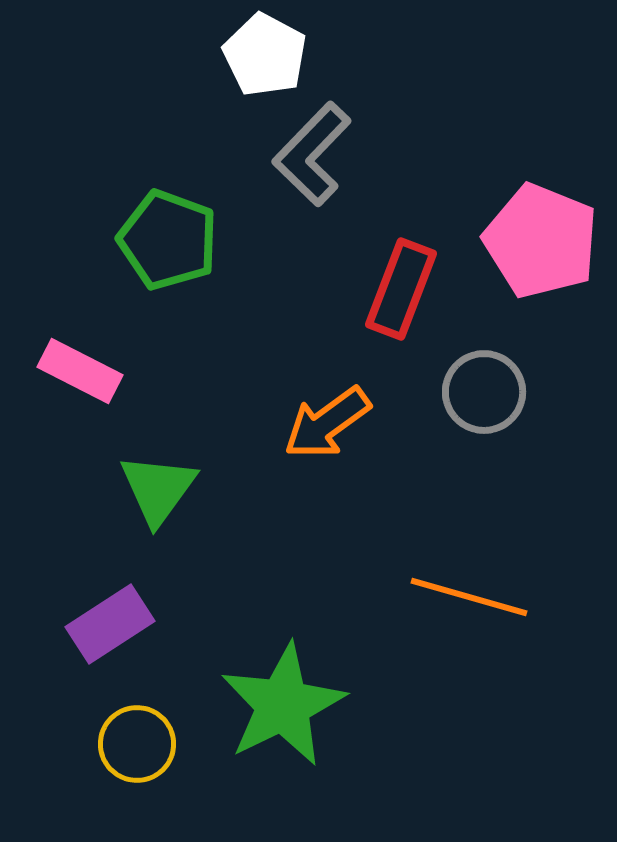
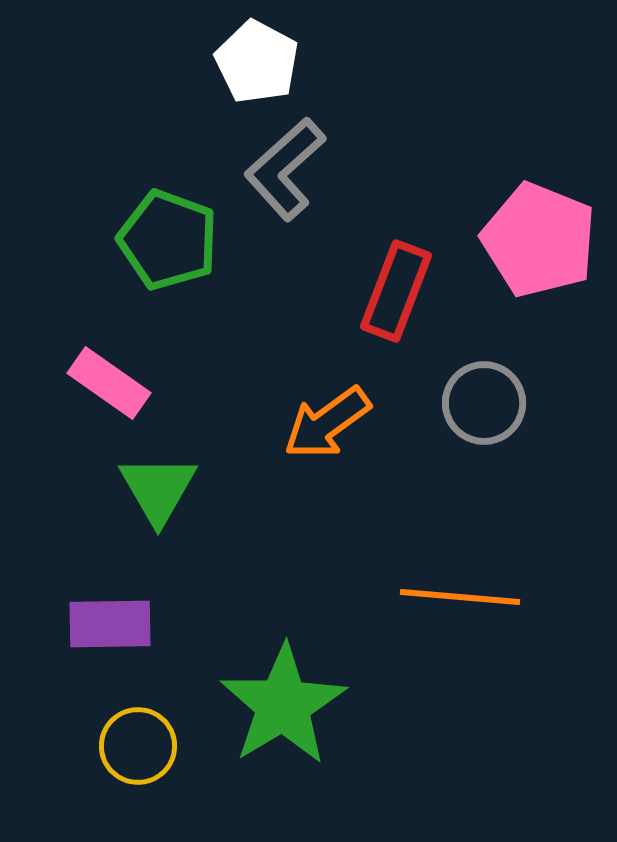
white pentagon: moved 8 px left, 7 px down
gray L-shape: moved 27 px left, 15 px down; rotated 4 degrees clockwise
pink pentagon: moved 2 px left, 1 px up
red rectangle: moved 5 px left, 2 px down
pink rectangle: moved 29 px right, 12 px down; rotated 8 degrees clockwise
gray circle: moved 11 px down
green triangle: rotated 6 degrees counterclockwise
orange line: moved 9 px left; rotated 11 degrees counterclockwise
purple rectangle: rotated 32 degrees clockwise
green star: rotated 5 degrees counterclockwise
yellow circle: moved 1 px right, 2 px down
